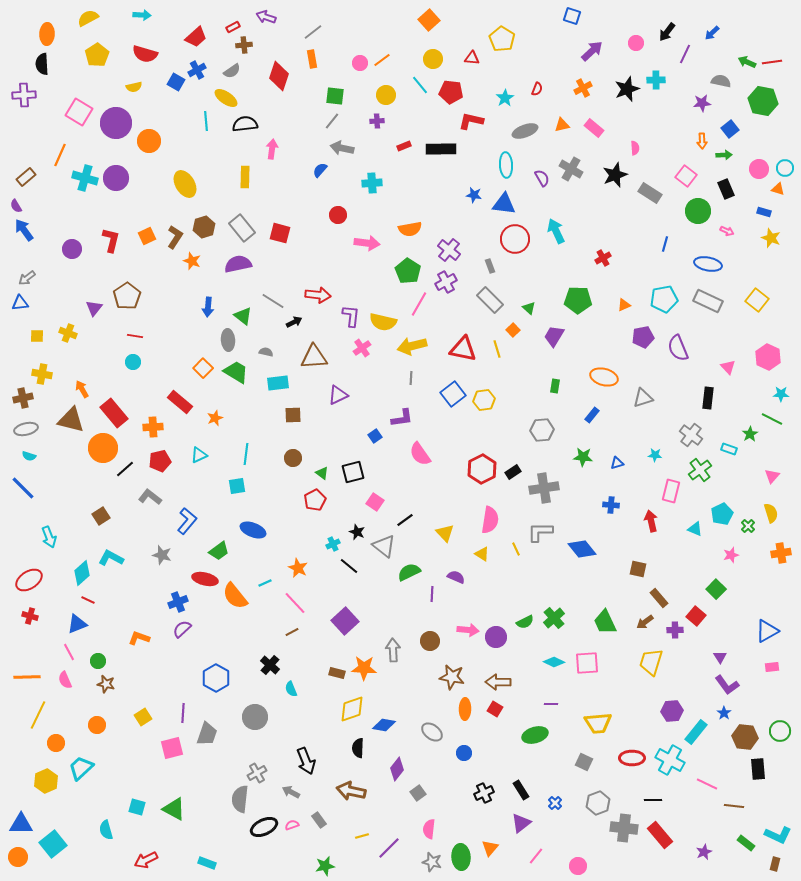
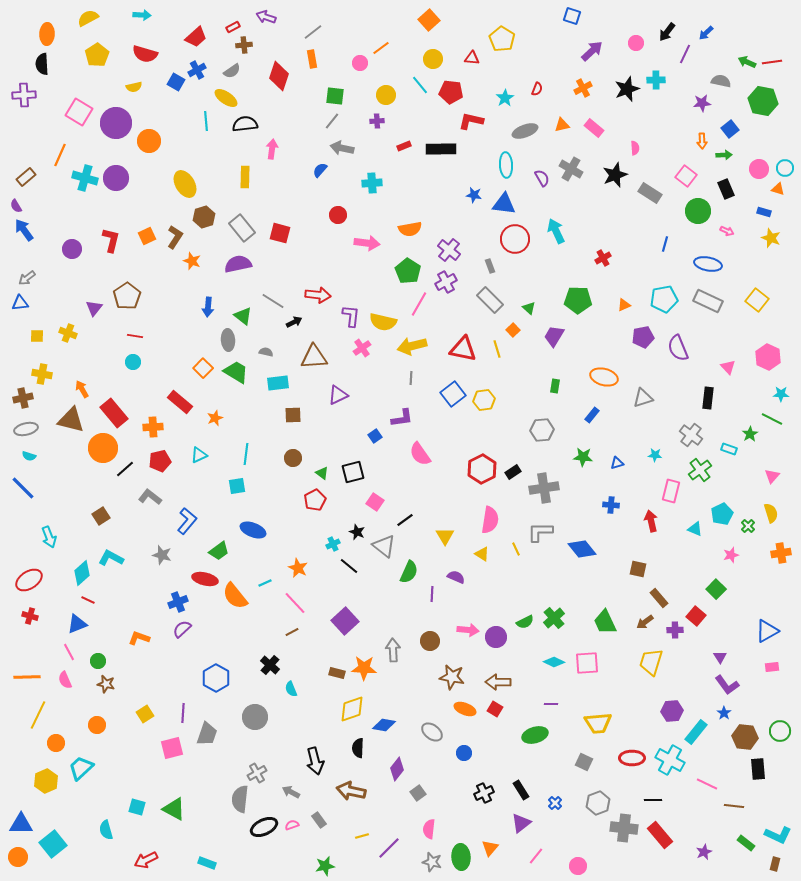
blue arrow at (712, 33): moved 6 px left
orange line at (382, 60): moved 1 px left, 12 px up
brown hexagon at (204, 227): moved 10 px up
yellow triangle at (445, 533): moved 3 px down; rotated 12 degrees clockwise
green semicircle at (409, 572): rotated 140 degrees clockwise
orange ellipse at (465, 709): rotated 70 degrees counterclockwise
yellow square at (143, 717): moved 2 px right, 3 px up
black arrow at (306, 761): moved 9 px right; rotated 8 degrees clockwise
